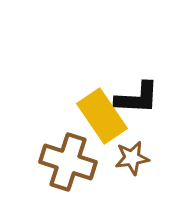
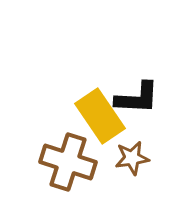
yellow rectangle: moved 2 px left
